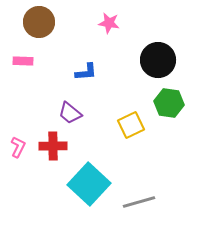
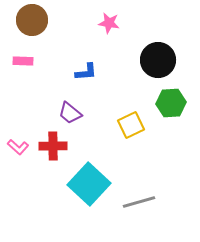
brown circle: moved 7 px left, 2 px up
green hexagon: moved 2 px right; rotated 12 degrees counterclockwise
pink L-shape: rotated 105 degrees clockwise
